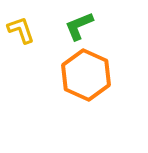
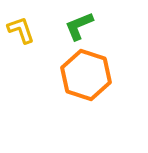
orange hexagon: rotated 6 degrees counterclockwise
